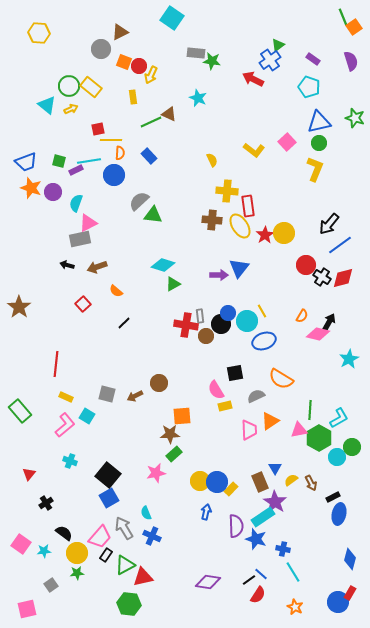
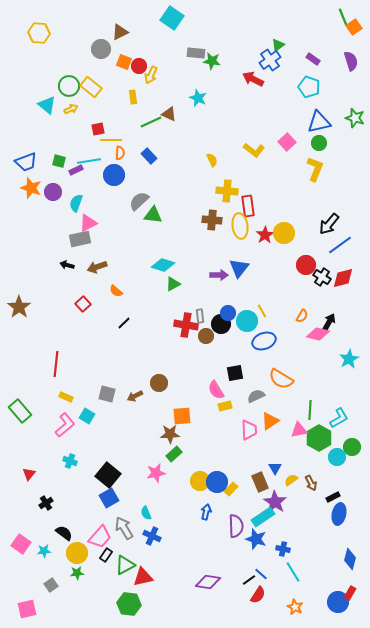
yellow ellipse at (240, 226): rotated 25 degrees clockwise
